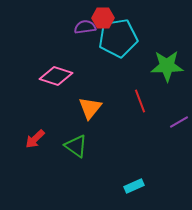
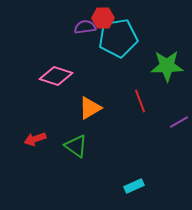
orange triangle: rotated 20 degrees clockwise
red arrow: rotated 25 degrees clockwise
